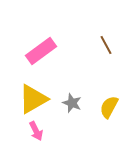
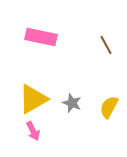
pink rectangle: moved 14 px up; rotated 48 degrees clockwise
pink arrow: moved 3 px left
